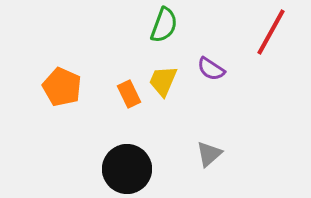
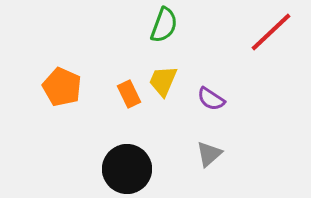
red line: rotated 18 degrees clockwise
purple semicircle: moved 30 px down
